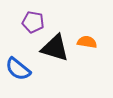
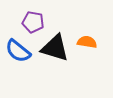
blue semicircle: moved 18 px up
